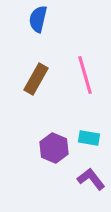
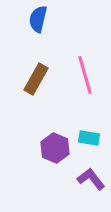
purple hexagon: moved 1 px right
